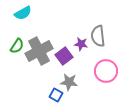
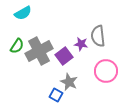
gray star: rotated 18 degrees clockwise
